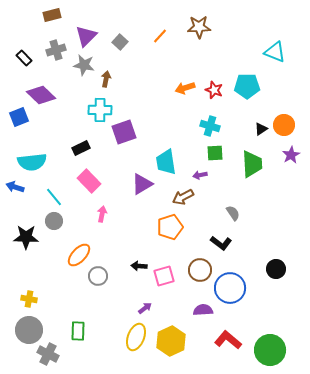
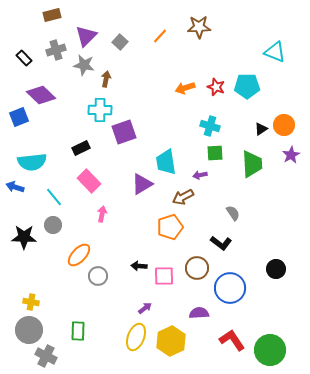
red star at (214, 90): moved 2 px right, 3 px up
gray circle at (54, 221): moved 1 px left, 4 px down
black star at (26, 237): moved 2 px left
brown circle at (200, 270): moved 3 px left, 2 px up
pink square at (164, 276): rotated 15 degrees clockwise
yellow cross at (29, 299): moved 2 px right, 3 px down
purple semicircle at (203, 310): moved 4 px left, 3 px down
red L-shape at (228, 340): moved 4 px right; rotated 16 degrees clockwise
gray cross at (48, 354): moved 2 px left, 2 px down
